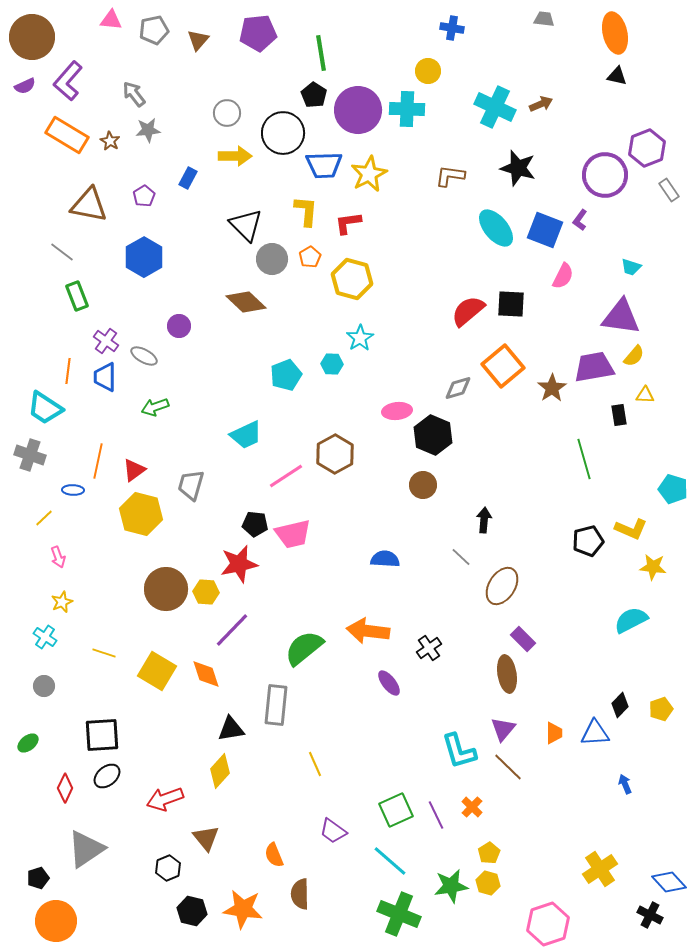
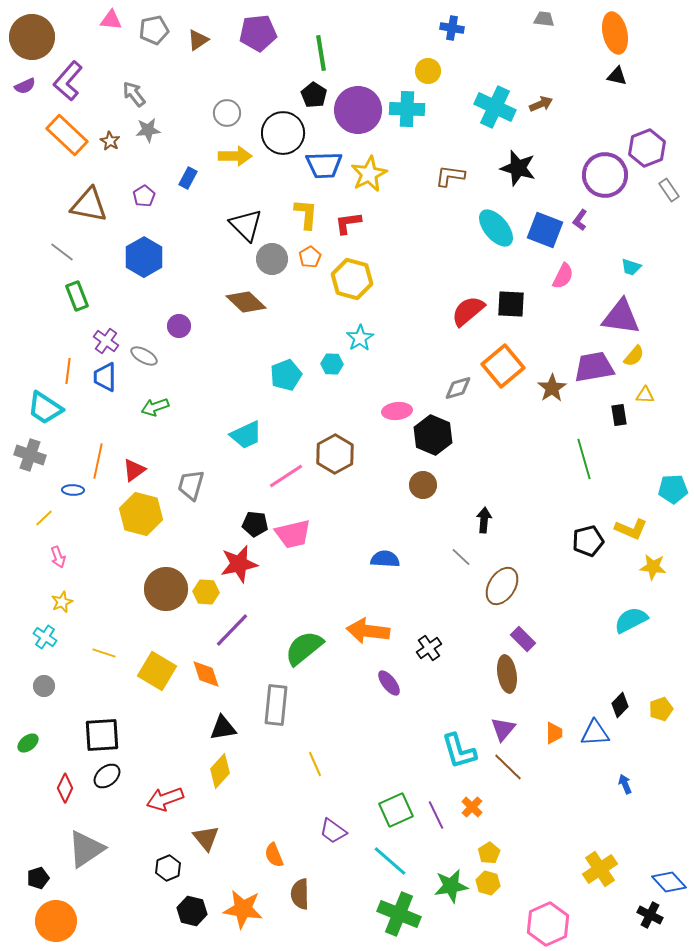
brown triangle at (198, 40): rotated 15 degrees clockwise
orange rectangle at (67, 135): rotated 12 degrees clockwise
yellow L-shape at (306, 211): moved 3 px down
cyan pentagon at (673, 489): rotated 20 degrees counterclockwise
black triangle at (231, 729): moved 8 px left, 1 px up
pink hexagon at (548, 924): rotated 6 degrees counterclockwise
